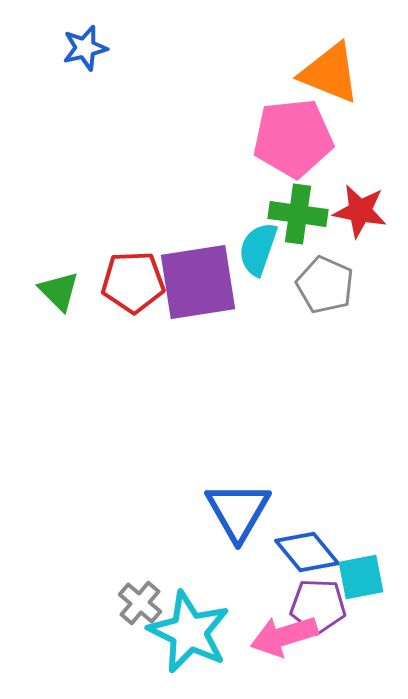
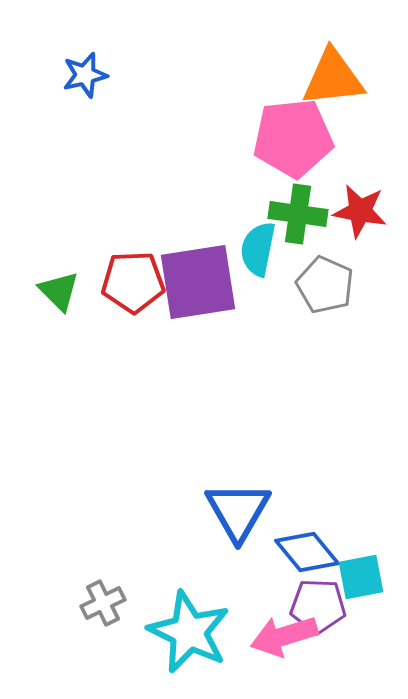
blue star: moved 27 px down
orange triangle: moved 3 px right, 5 px down; rotated 28 degrees counterclockwise
cyan semicircle: rotated 8 degrees counterclockwise
gray cross: moved 37 px left; rotated 24 degrees clockwise
